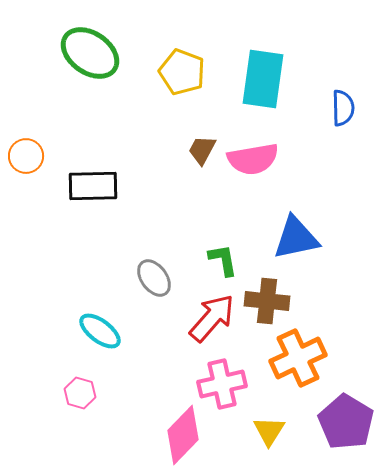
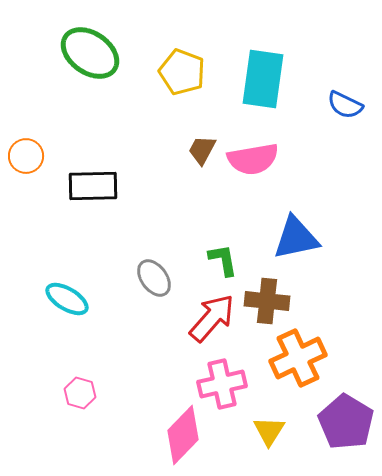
blue semicircle: moved 2 px right, 3 px up; rotated 117 degrees clockwise
cyan ellipse: moved 33 px left, 32 px up; rotated 6 degrees counterclockwise
